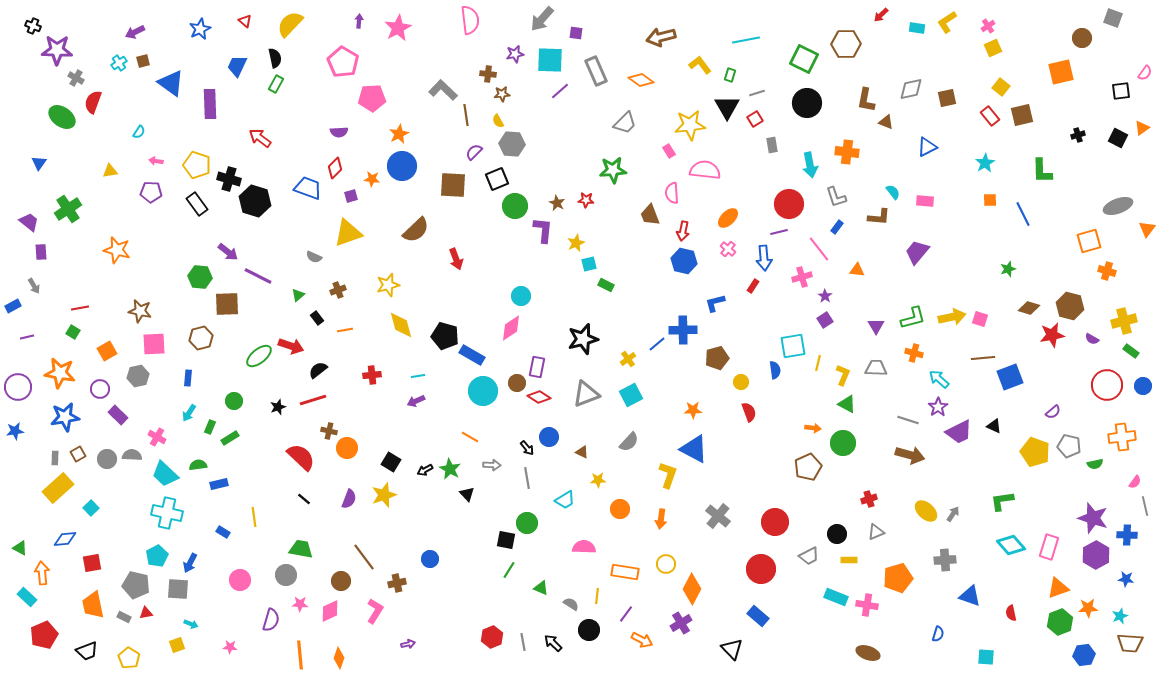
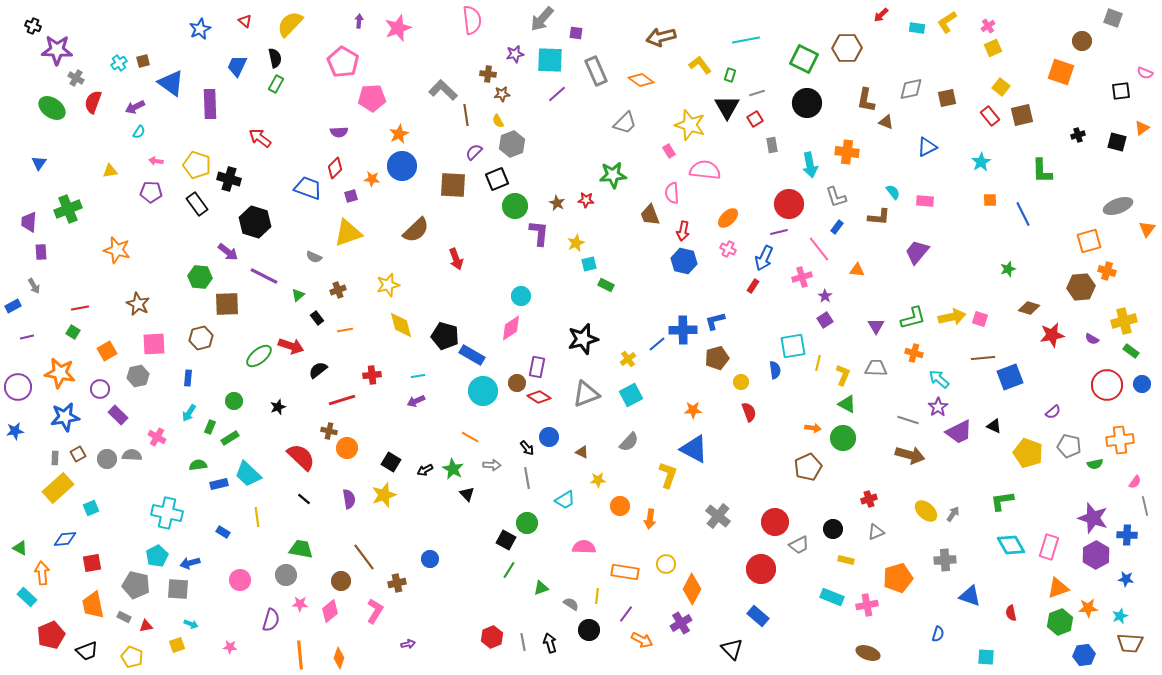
pink semicircle at (470, 20): moved 2 px right
pink star at (398, 28): rotated 8 degrees clockwise
purple arrow at (135, 32): moved 75 px down
brown circle at (1082, 38): moved 3 px down
brown hexagon at (846, 44): moved 1 px right, 4 px down
orange square at (1061, 72): rotated 32 degrees clockwise
pink semicircle at (1145, 73): rotated 77 degrees clockwise
purple line at (560, 91): moved 3 px left, 3 px down
green ellipse at (62, 117): moved 10 px left, 9 px up
yellow star at (690, 125): rotated 24 degrees clockwise
black square at (1118, 138): moved 1 px left, 4 px down; rotated 12 degrees counterclockwise
gray hexagon at (512, 144): rotated 25 degrees counterclockwise
cyan star at (985, 163): moved 4 px left, 1 px up
green star at (613, 170): moved 5 px down
black hexagon at (255, 201): moved 21 px down
green cross at (68, 209): rotated 12 degrees clockwise
purple trapezoid at (29, 222): rotated 125 degrees counterclockwise
purple L-shape at (543, 230): moved 4 px left, 3 px down
pink cross at (728, 249): rotated 14 degrees counterclockwise
blue arrow at (764, 258): rotated 30 degrees clockwise
purple line at (258, 276): moved 6 px right
blue L-shape at (715, 303): moved 18 px down
brown hexagon at (1070, 306): moved 11 px right, 19 px up; rotated 20 degrees counterclockwise
brown star at (140, 311): moved 2 px left, 7 px up; rotated 15 degrees clockwise
blue circle at (1143, 386): moved 1 px left, 2 px up
red line at (313, 400): moved 29 px right
orange cross at (1122, 437): moved 2 px left, 3 px down
green circle at (843, 443): moved 5 px up
yellow pentagon at (1035, 452): moved 7 px left, 1 px down
green star at (450, 469): moved 3 px right
cyan trapezoid at (165, 474): moved 83 px right
purple semicircle at (349, 499): rotated 30 degrees counterclockwise
cyan square at (91, 508): rotated 21 degrees clockwise
orange circle at (620, 509): moved 3 px up
yellow line at (254, 517): moved 3 px right
orange arrow at (661, 519): moved 11 px left
black circle at (837, 534): moved 4 px left, 5 px up
black square at (506, 540): rotated 18 degrees clockwise
cyan diamond at (1011, 545): rotated 12 degrees clockwise
gray trapezoid at (809, 556): moved 10 px left, 11 px up
yellow rectangle at (849, 560): moved 3 px left; rotated 14 degrees clockwise
blue arrow at (190, 563): rotated 48 degrees clockwise
green triangle at (541, 588): rotated 42 degrees counterclockwise
cyan rectangle at (836, 597): moved 4 px left
pink cross at (867, 605): rotated 20 degrees counterclockwise
pink diamond at (330, 611): rotated 15 degrees counterclockwise
red triangle at (146, 613): moved 13 px down
red pentagon at (44, 635): moved 7 px right
black arrow at (553, 643): moved 3 px left; rotated 30 degrees clockwise
yellow pentagon at (129, 658): moved 3 px right, 1 px up; rotated 10 degrees counterclockwise
